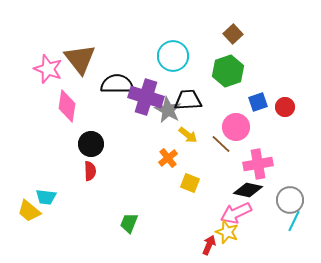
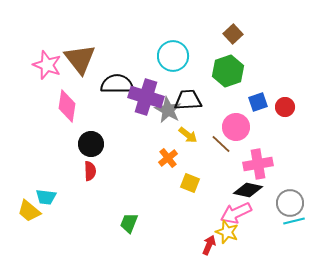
pink star: moved 1 px left, 4 px up
gray circle: moved 3 px down
cyan line: rotated 50 degrees clockwise
